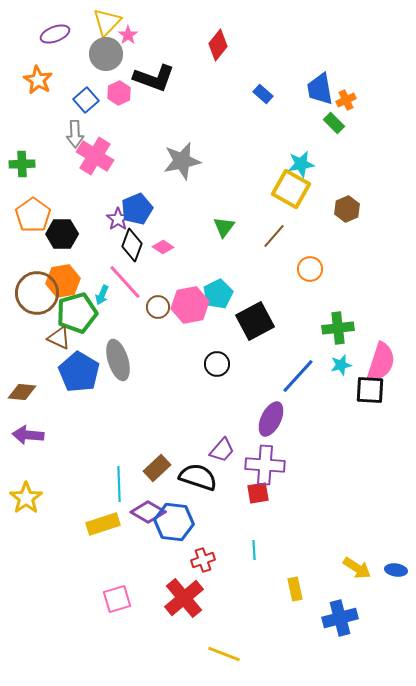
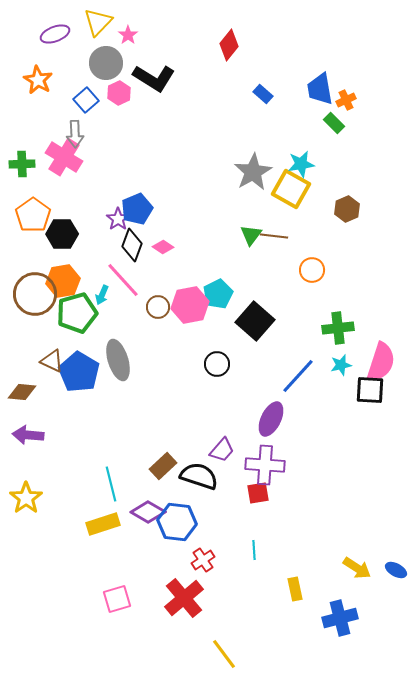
yellow triangle at (107, 22): moved 9 px left
red diamond at (218, 45): moved 11 px right
gray circle at (106, 54): moved 9 px down
black L-shape at (154, 78): rotated 12 degrees clockwise
pink cross at (95, 156): moved 31 px left, 1 px down
gray star at (182, 161): moved 71 px right, 11 px down; rotated 18 degrees counterclockwise
green triangle at (224, 227): moved 27 px right, 8 px down
brown line at (274, 236): rotated 56 degrees clockwise
orange circle at (310, 269): moved 2 px right, 1 px down
pink line at (125, 282): moved 2 px left, 2 px up
brown circle at (37, 293): moved 2 px left, 1 px down
black square at (255, 321): rotated 21 degrees counterclockwise
brown triangle at (59, 338): moved 7 px left, 23 px down
brown rectangle at (157, 468): moved 6 px right, 2 px up
black semicircle at (198, 477): moved 1 px right, 1 px up
cyan line at (119, 484): moved 8 px left; rotated 12 degrees counterclockwise
blue hexagon at (174, 522): moved 3 px right
red cross at (203, 560): rotated 15 degrees counterclockwise
blue ellipse at (396, 570): rotated 20 degrees clockwise
yellow line at (224, 654): rotated 32 degrees clockwise
